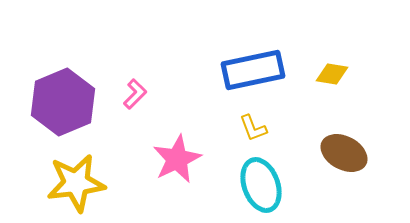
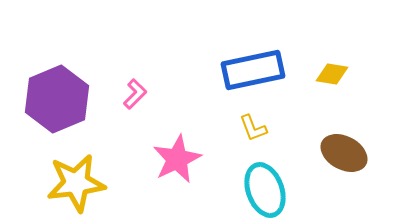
purple hexagon: moved 6 px left, 3 px up
cyan ellipse: moved 4 px right, 5 px down
